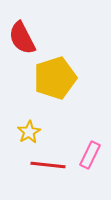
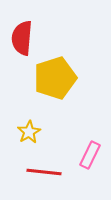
red semicircle: rotated 32 degrees clockwise
red line: moved 4 px left, 7 px down
